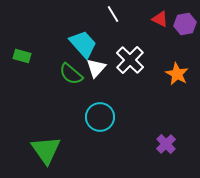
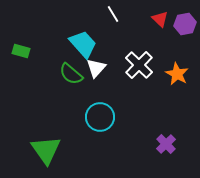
red triangle: rotated 18 degrees clockwise
green rectangle: moved 1 px left, 5 px up
white cross: moved 9 px right, 5 px down
